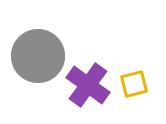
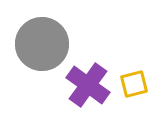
gray circle: moved 4 px right, 12 px up
